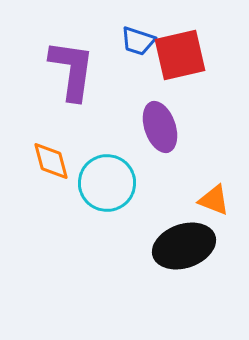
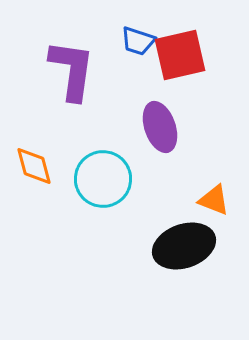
orange diamond: moved 17 px left, 5 px down
cyan circle: moved 4 px left, 4 px up
